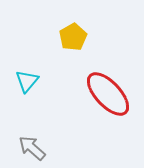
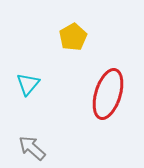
cyan triangle: moved 1 px right, 3 px down
red ellipse: rotated 60 degrees clockwise
